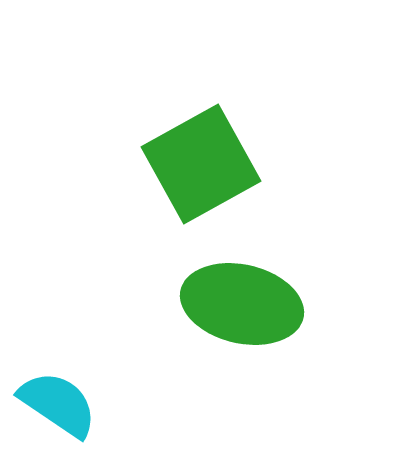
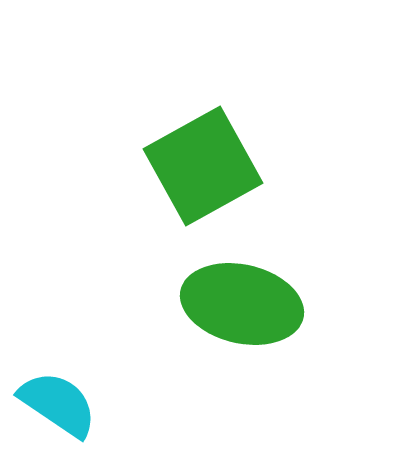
green square: moved 2 px right, 2 px down
